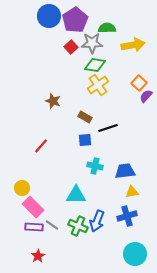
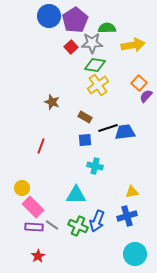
brown star: moved 1 px left, 1 px down
red line: rotated 21 degrees counterclockwise
blue trapezoid: moved 39 px up
